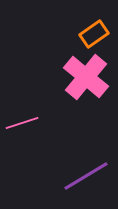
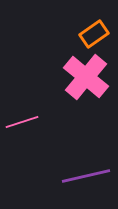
pink line: moved 1 px up
purple line: rotated 18 degrees clockwise
